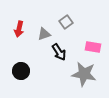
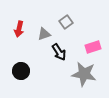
pink rectangle: rotated 28 degrees counterclockwise
